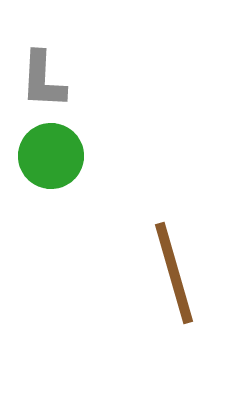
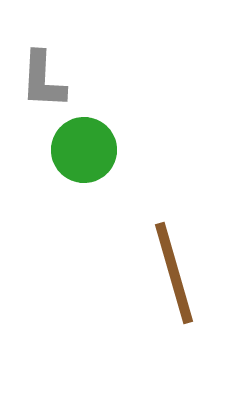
green circle: moved 33 px right, 6 px up
